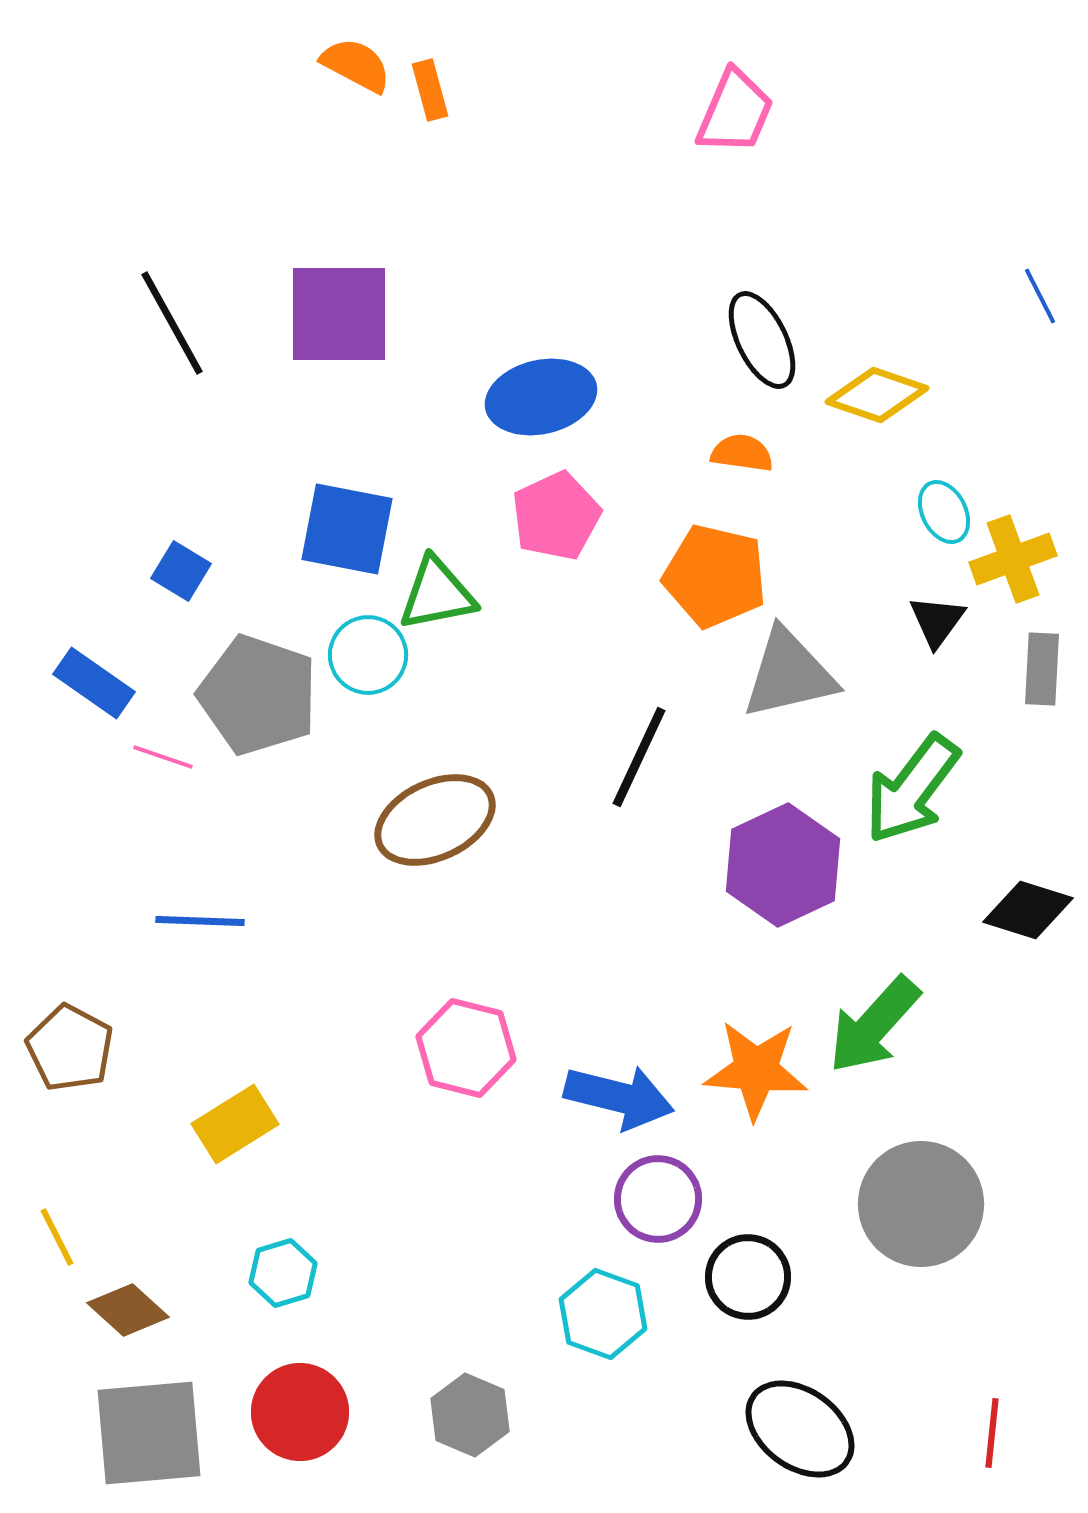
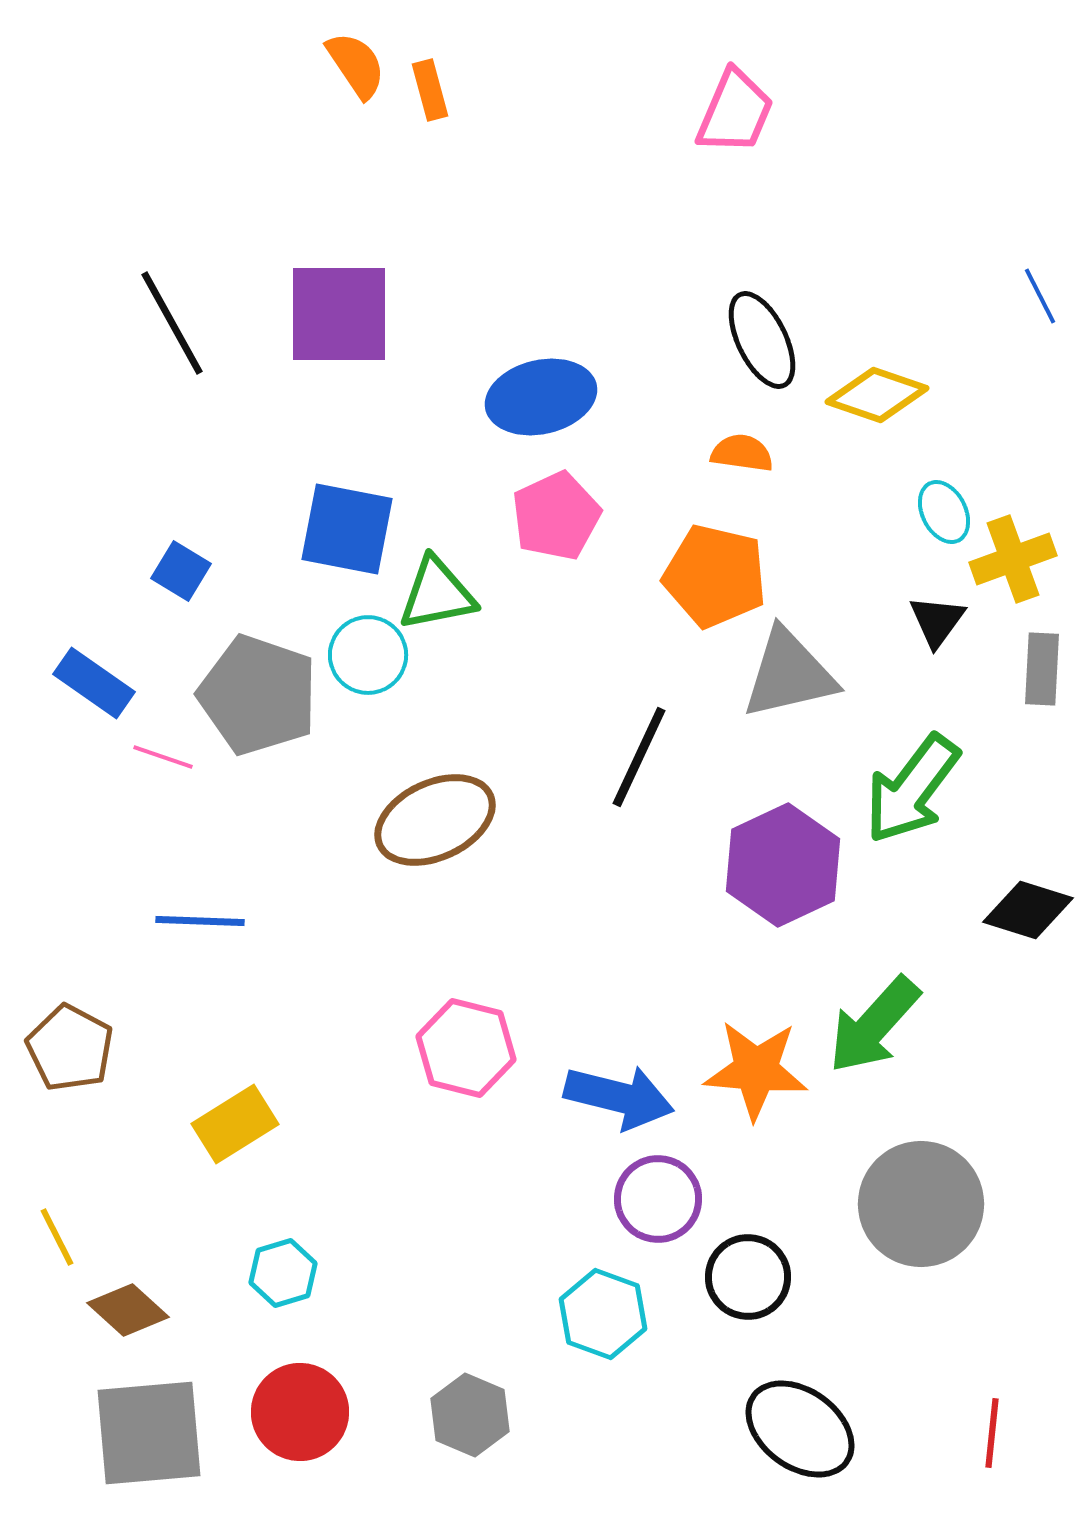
orange semicircle at (356, 65): rotated 28 degrees clockwise
